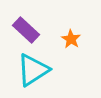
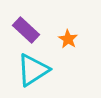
orange star: moved 3 px left
